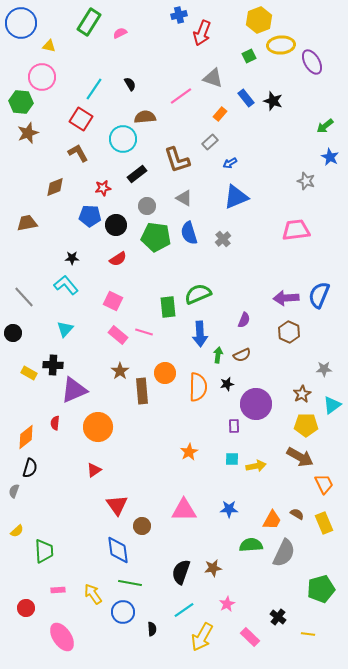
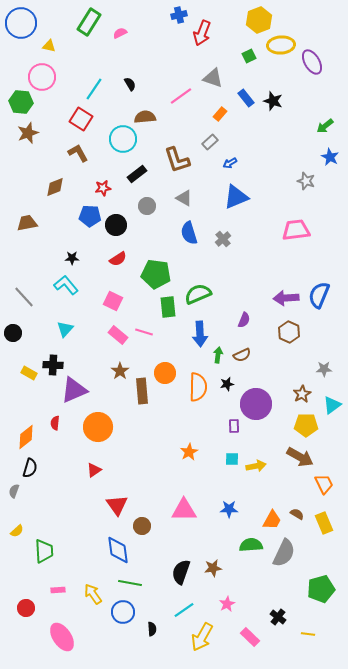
green pentagon at (156, 237): moved 37 px down
